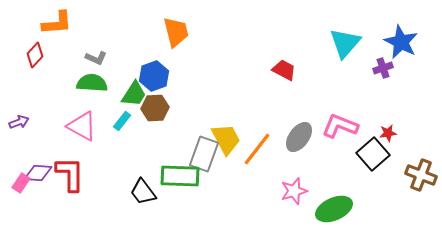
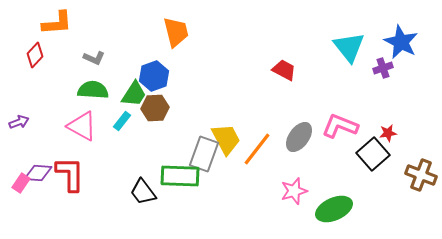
cyan triangle: moved 4 px right, 4 px down; rotated 20 degrees counterclockwise
gray L-shape: moved 2 px left
green semicircle: moved 1 px right, 7 px down
